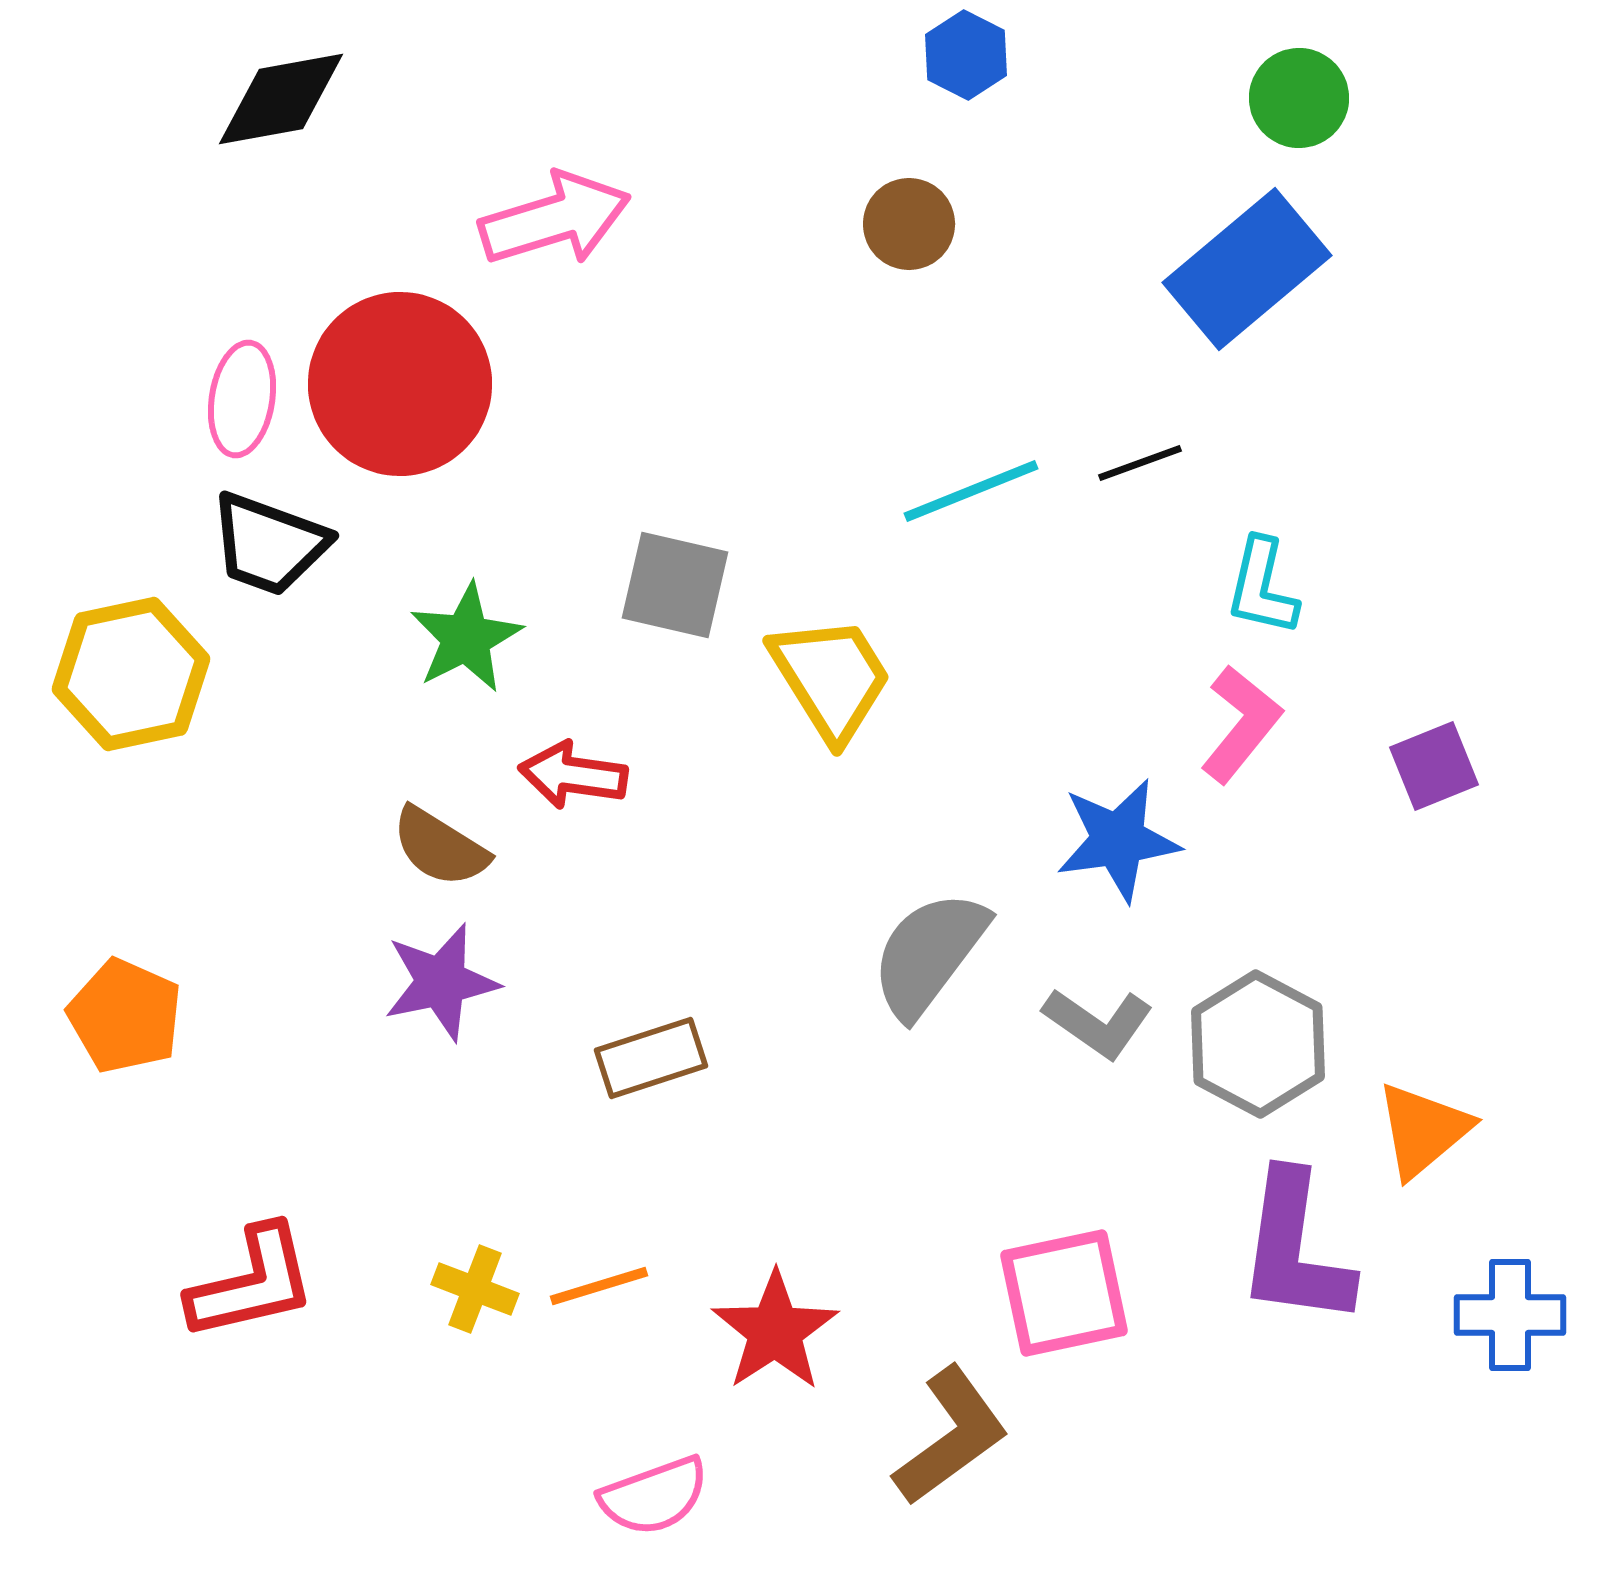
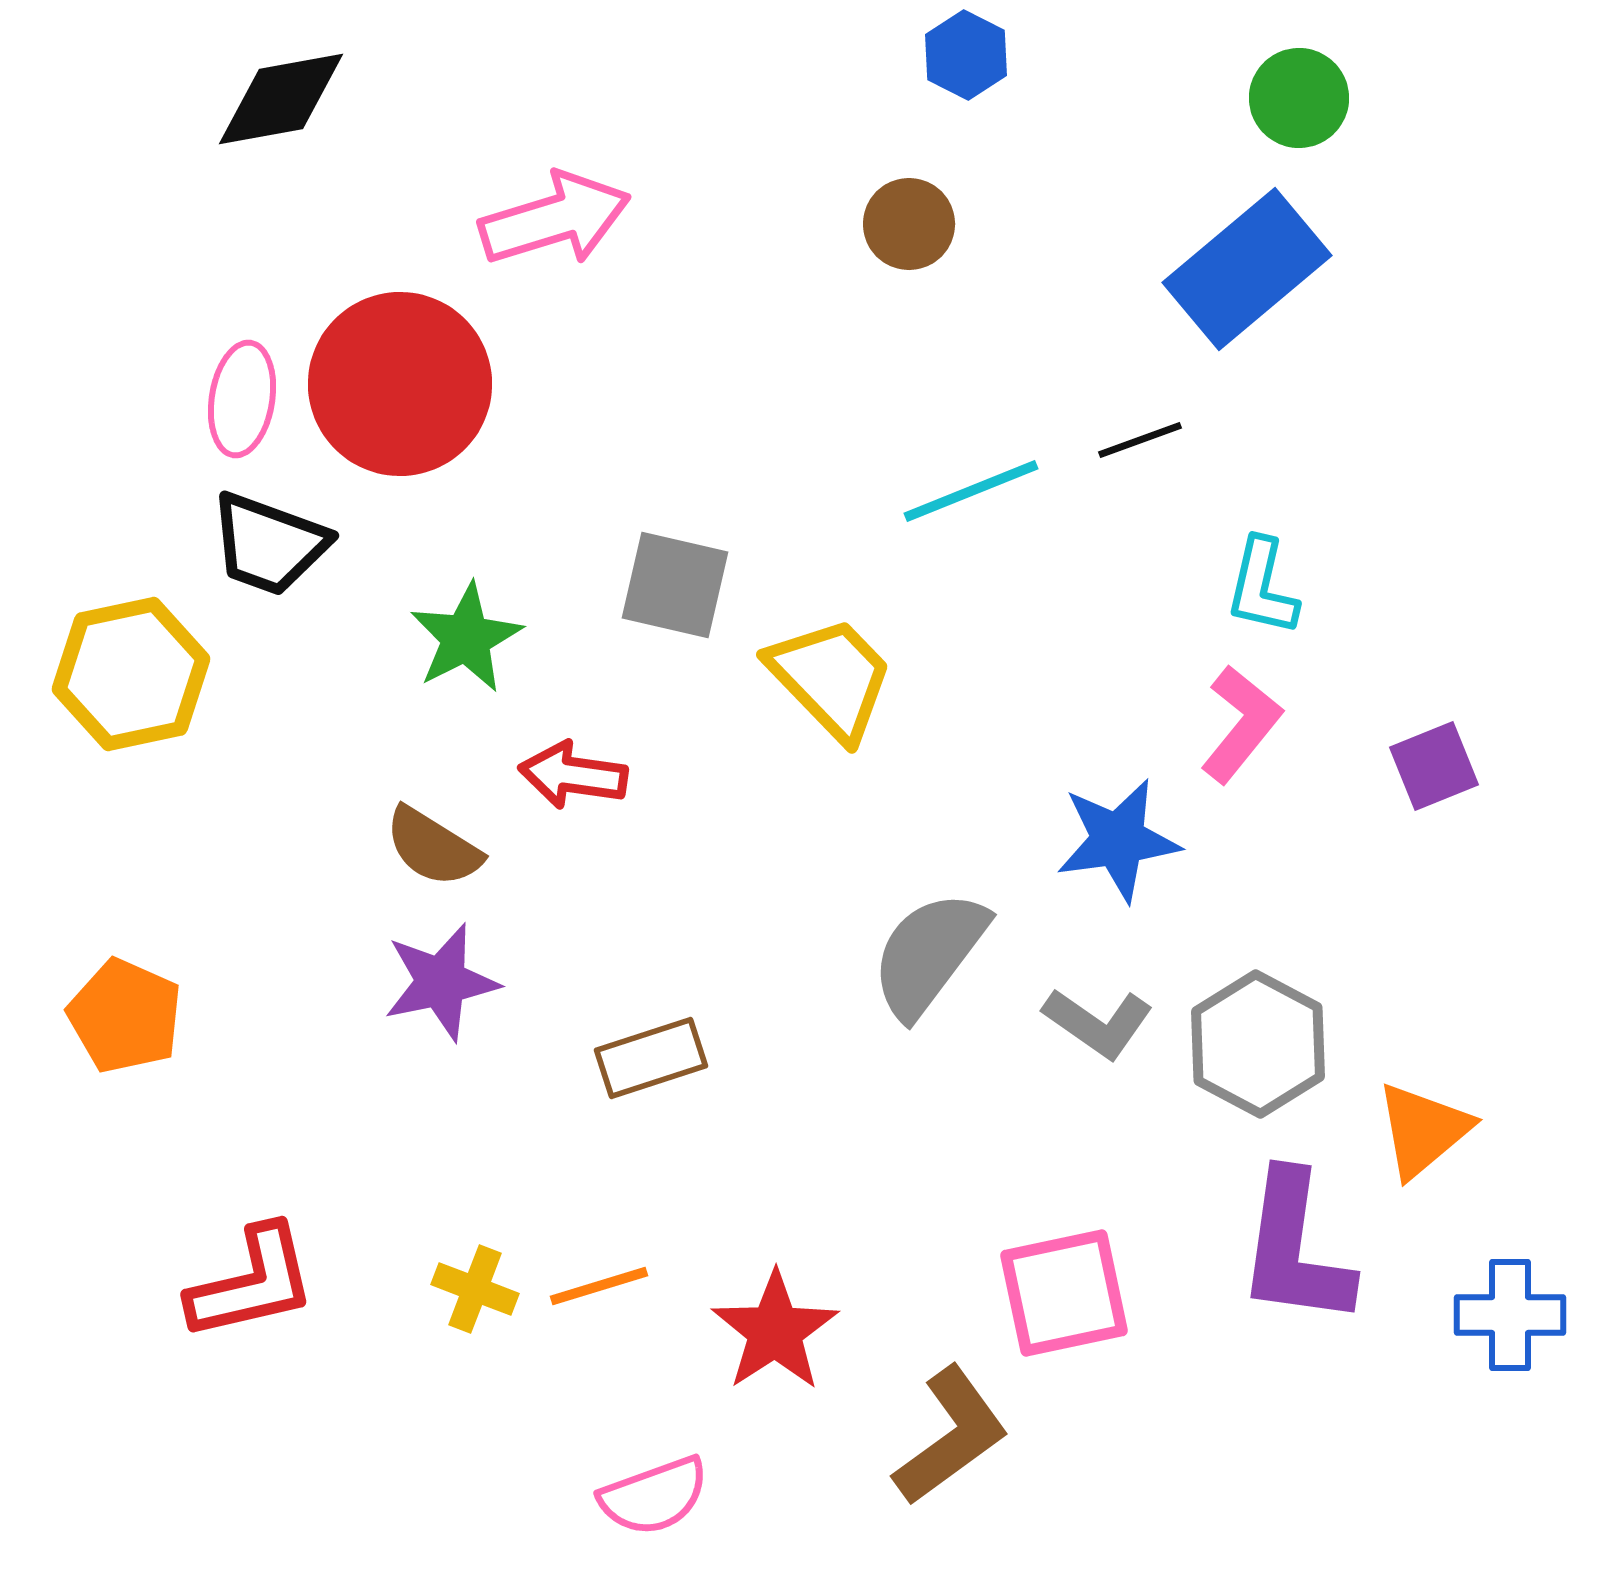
black line: moved 23 px up
yellow trapezoid: rotated 12 degrees counterclockwise
brown semicircle: moved 7 px left
